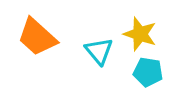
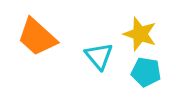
cyan triangle: moved 5 px down
cyan pentagon: moved 2 px left
